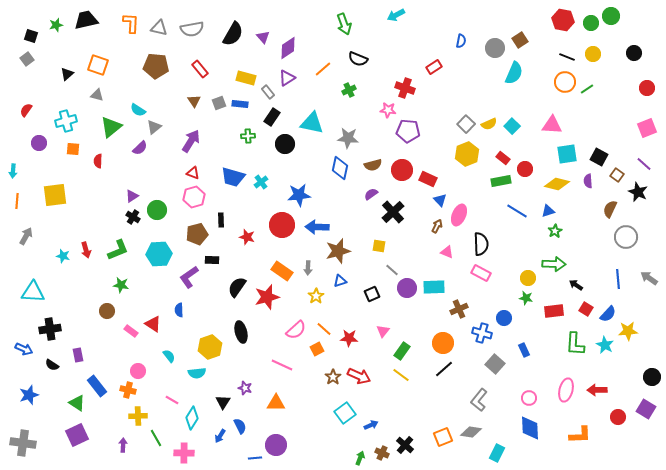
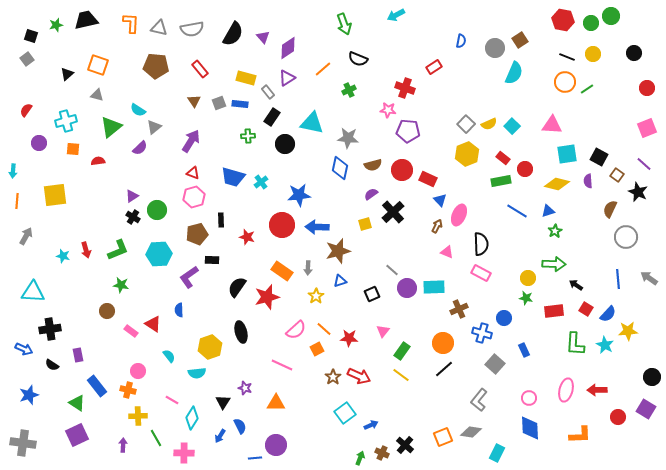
red semicircle at (98, 161): rotated 80 degrees clockwise
yellow square at (379, 246): moved 14 px left, 22 px up; rotated 24 degrees counterclockwise
